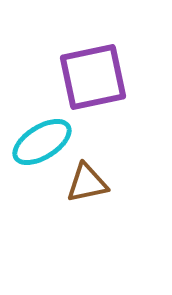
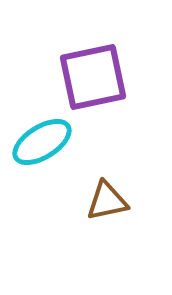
brown triangle: moved 20 px right, 18 px down
